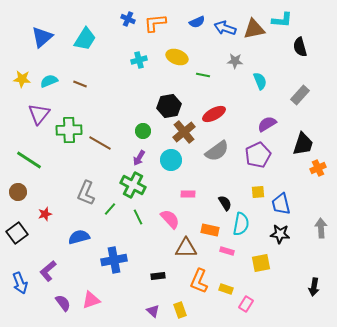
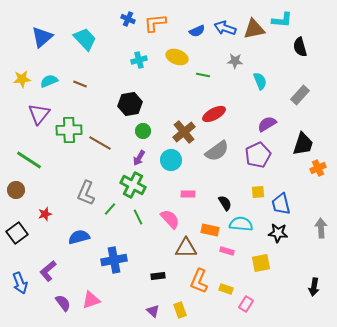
blue semicircle at (197, 22): moved 9 px down
cyan trapezoid at (85, 39): rotated 75 degrees counterclockwise
yellow star at (22, 79): rotated 12 degrees counterclockwise
black hexagon at (169, 106): moved 39 px left, 2 px up
brown circle at (18, 192): moved 2 px left, 2 px up
cyan semicircle at (241, 224): rotated 95 degrees counterclockwise
black star at (280, 234): moved 2 px left, 1 px up
